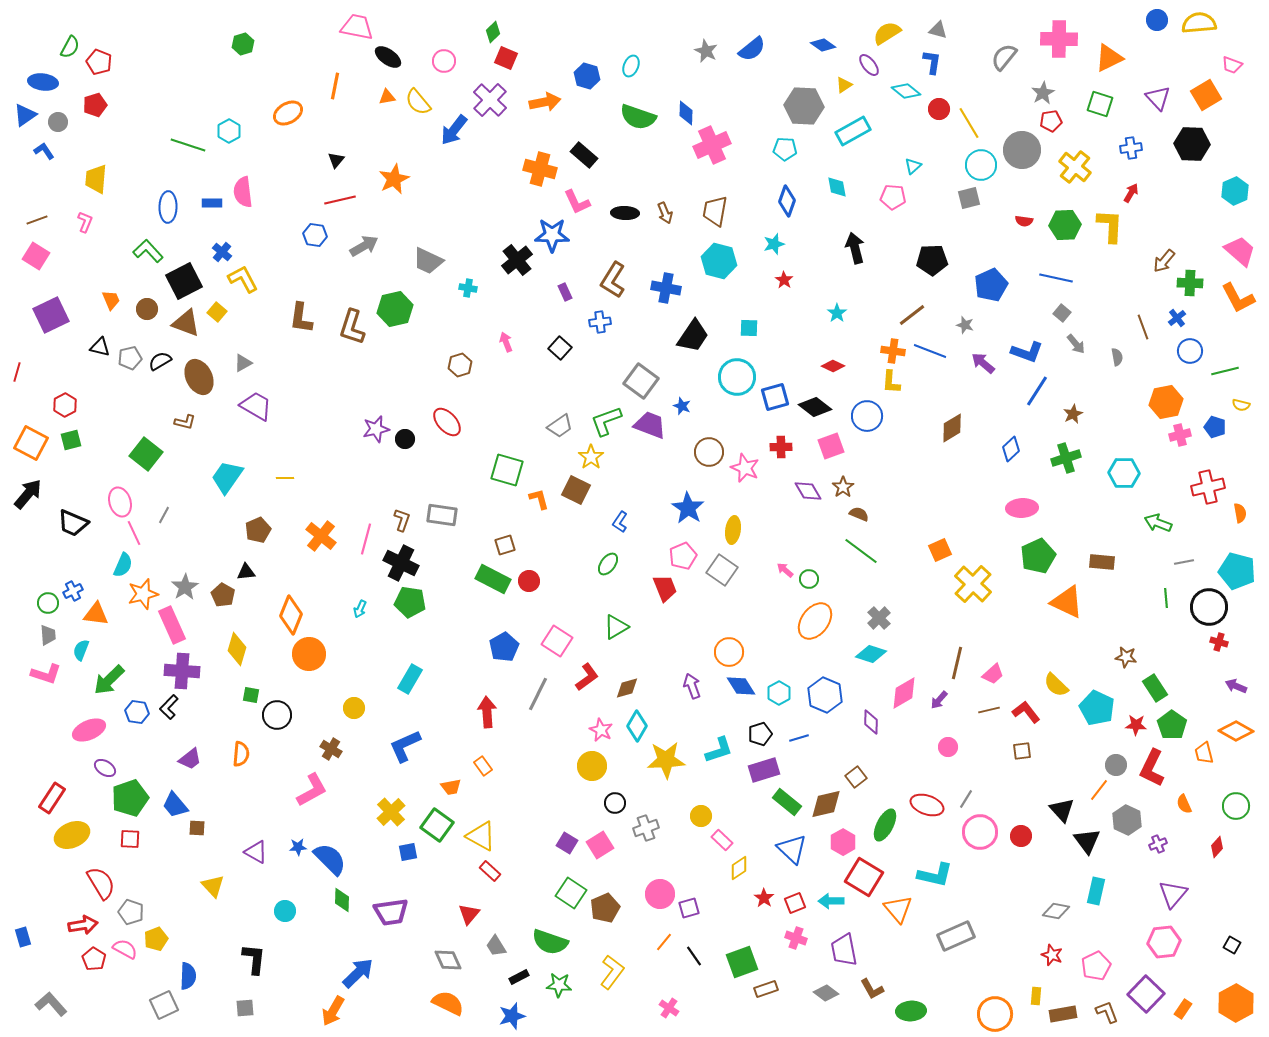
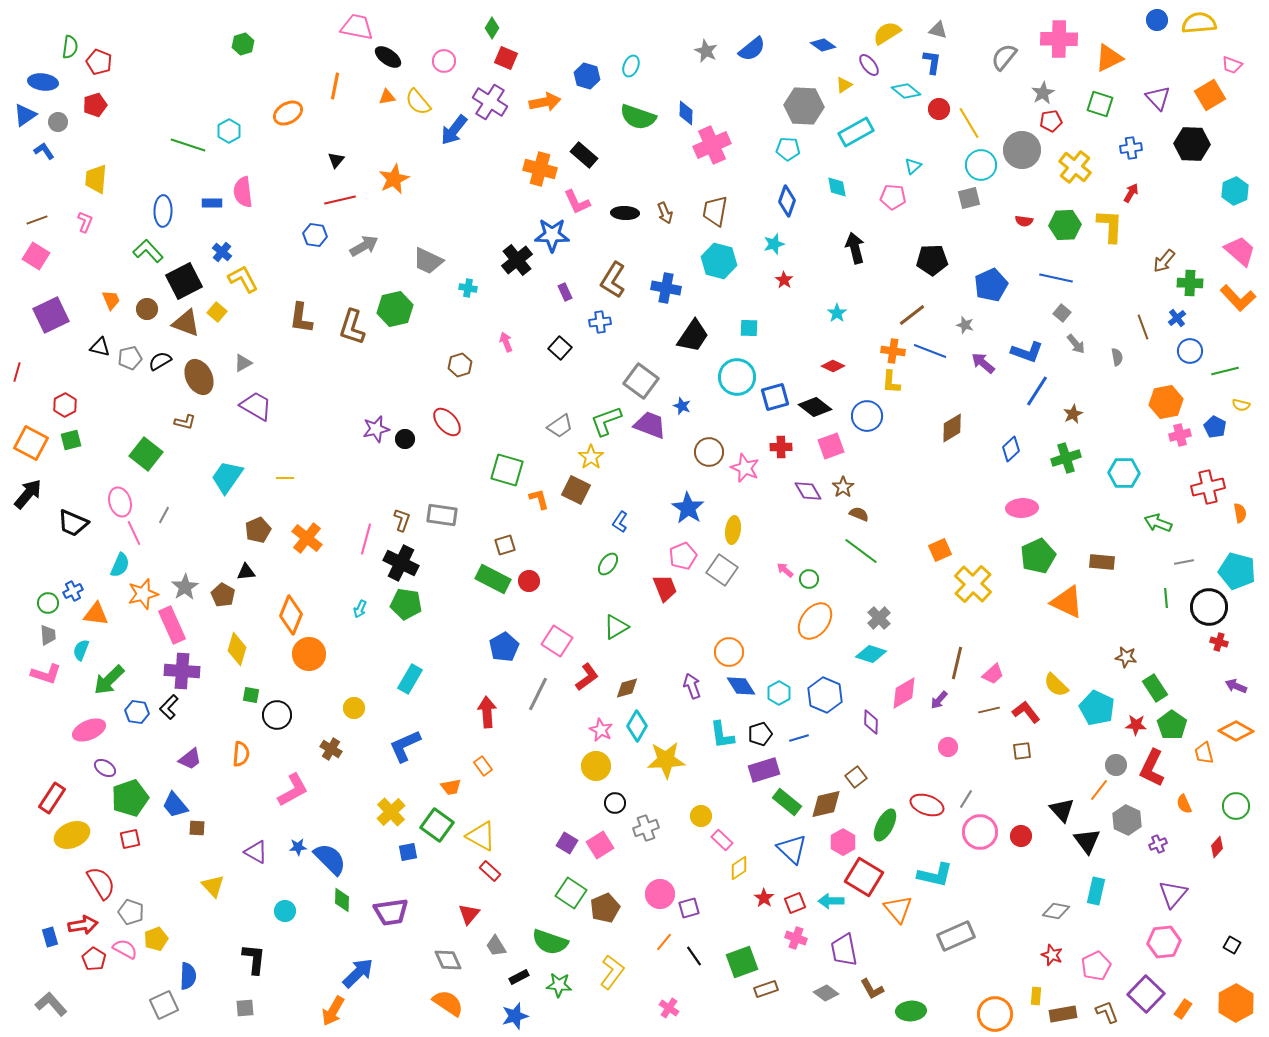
green diamond at (493, 32): moved 1 px left, 4 px up; rotated 15 degrees counterclockwise
green semicircle at (70, 47): rotated 20 degrees counterclockwise
orange square at (1206, 95): moved 4 px right
purple cross at (490, 100): moved 2 px down; rotated 12 degrees counterclockwise
cyan rectangle at (853, 131): moved 3 px right, 1 px down
cyan pentagon at (785, 149): moved 3 px right
blue ellipse at (168, 207): moved 5 px left, 4 px down
orange L-shape at (1238, 298): rotated 15 degrees counterclockwise
blue pentagon at (1215, 427): rotated 10 degrees clockwise
orange cross at (321, 536): moved 14 px left, 2 px down
cyan semicircle at (123, 565): moved 3 px left
green pentagon at (410, 602): moved 4 px left, 2 px down
cyan L-shape at (719, 750): moved 3 px right, 15 px up; rotated 100 degrees clockwise
yellow circle at (592, 766): moved 4 px right
pink L-shape at (312, 790): moved 19 px left
red square at (130, 839): rotated 15 degrees counterclockwise
blue rectangle at (23, 937): moved 27 px right
orange semicircle at (448, 1003): rotated 8 degrees clockwise
blue star at (512, 1016): moved 3 px right
